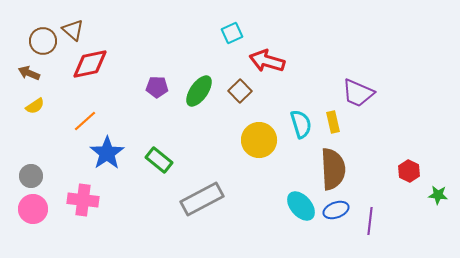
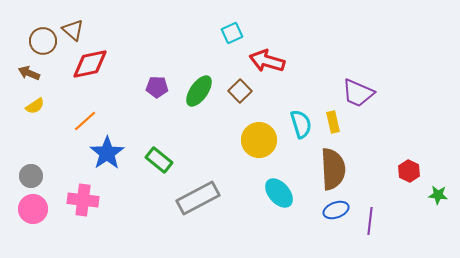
gray rectangle: moved 4 px left, 1 px up
cyan ellipse: moved 22 px left, 13 px up
